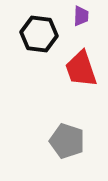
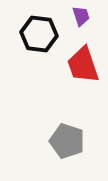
purple trapezoid: rotated 20 degrees counterclockwise
red trapezoid: moved 2 px right, 4 px up
